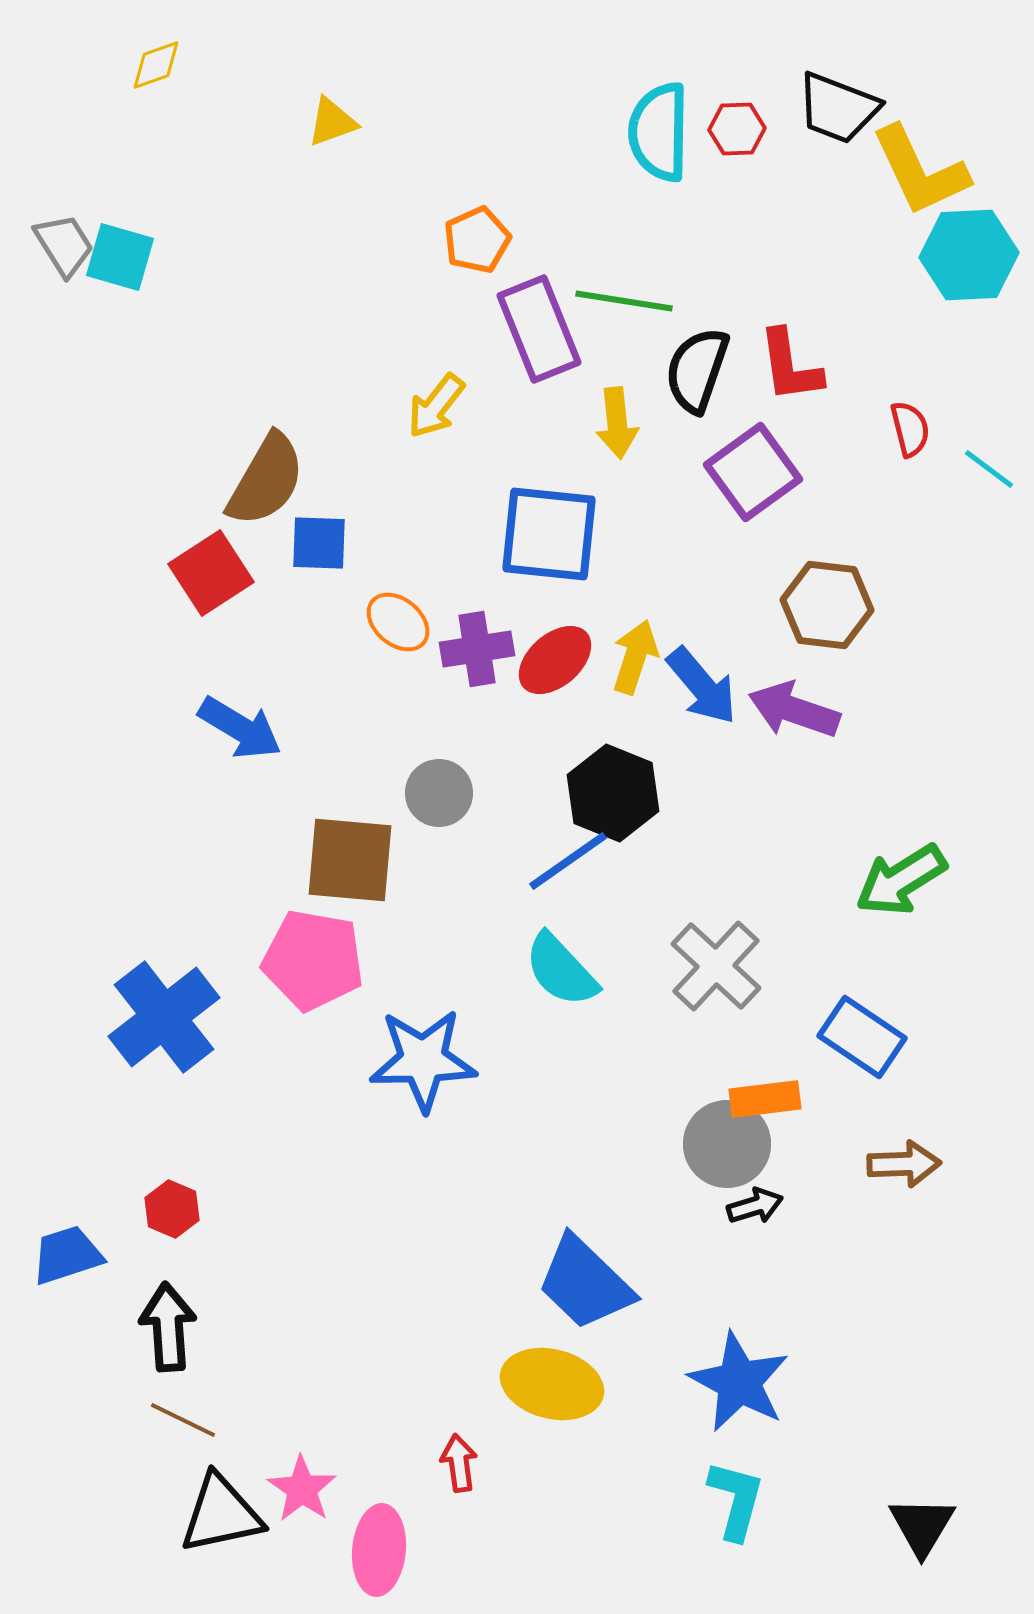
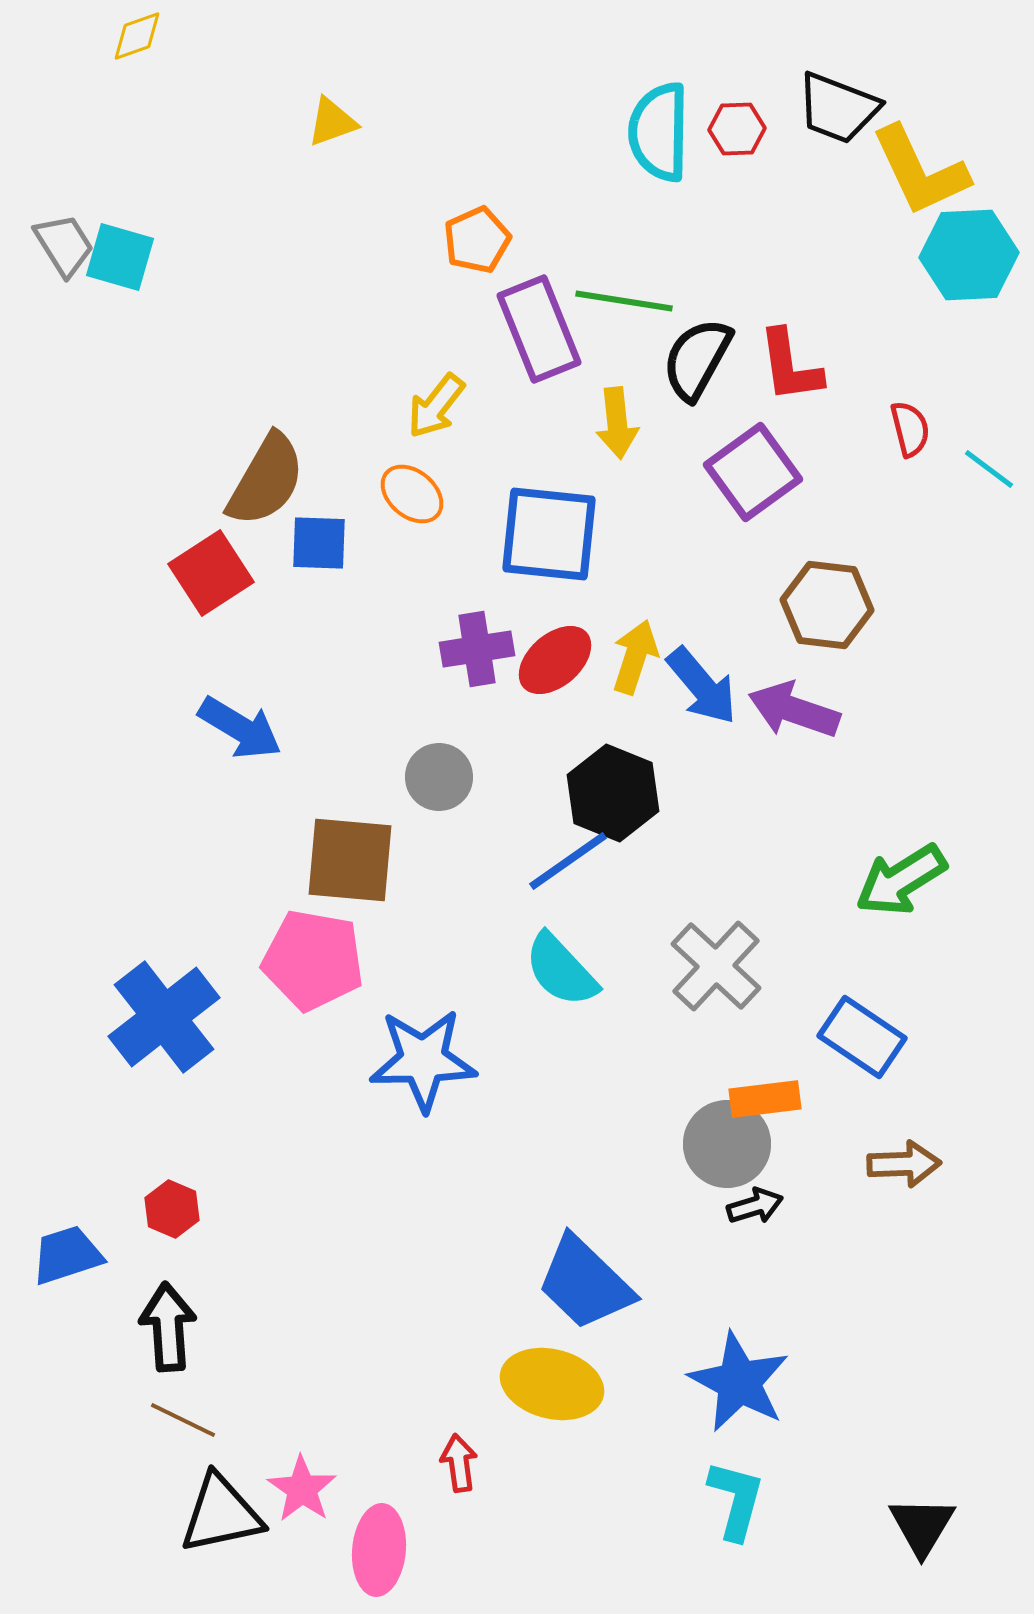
yellow diamond at (156, 65): moved 19 px left, 29 px up
black semicircle at (697, 370): moved 11 px up; rotated 10 degrees clockwise
orange ellipse at (398, 622): moved 14 px right, 128 px up
gray circle at (439, 793): moved 16 px up
